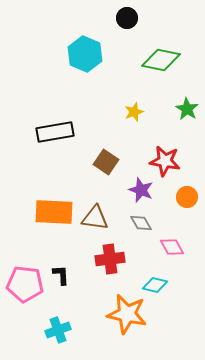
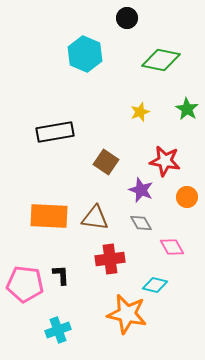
yellow star: moved 6 px right
orange rectangle: moved 5 px left, 4 px down
